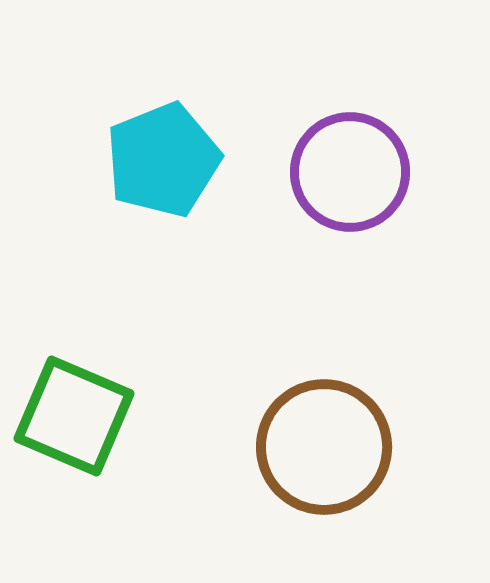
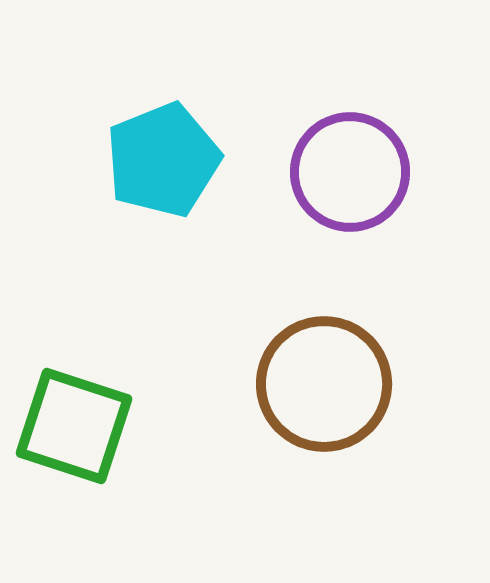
green square: moved 10 px down; rotated 5 degrees counterclockwise
brown circle: moved 63 px up
